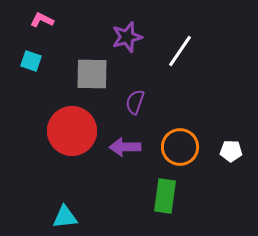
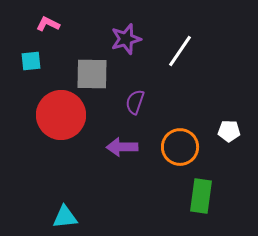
pink L-shape: moved 6 px right, 4 px down
purple star: moved 1 px left, 2 px down
cyan square: rotated 25 degrees counterclockwise
red circle: moved 11 px left, 16 px up
purple arrow: moved 3 px left
white pentagon: moved 2 px left, 20 px up
green rectangle: moved 36 px right
